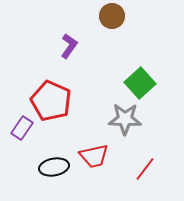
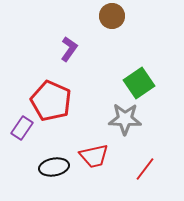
purple L-shape: moved 3 px down
green square: moved 1 px left; rotated 8 degrees clockwise
